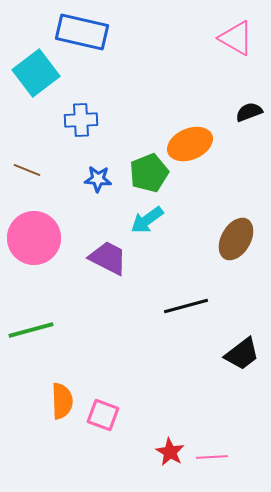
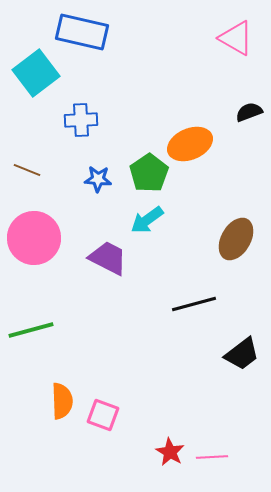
green pentagon: rotated 12 degrees counterclockwise
black line: moved 8 px right, 2 px up
